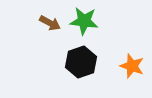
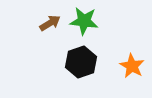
brown arrow: rotated 60 degrees counterclockwise
orange star: rotated 10 degrees clockwise
